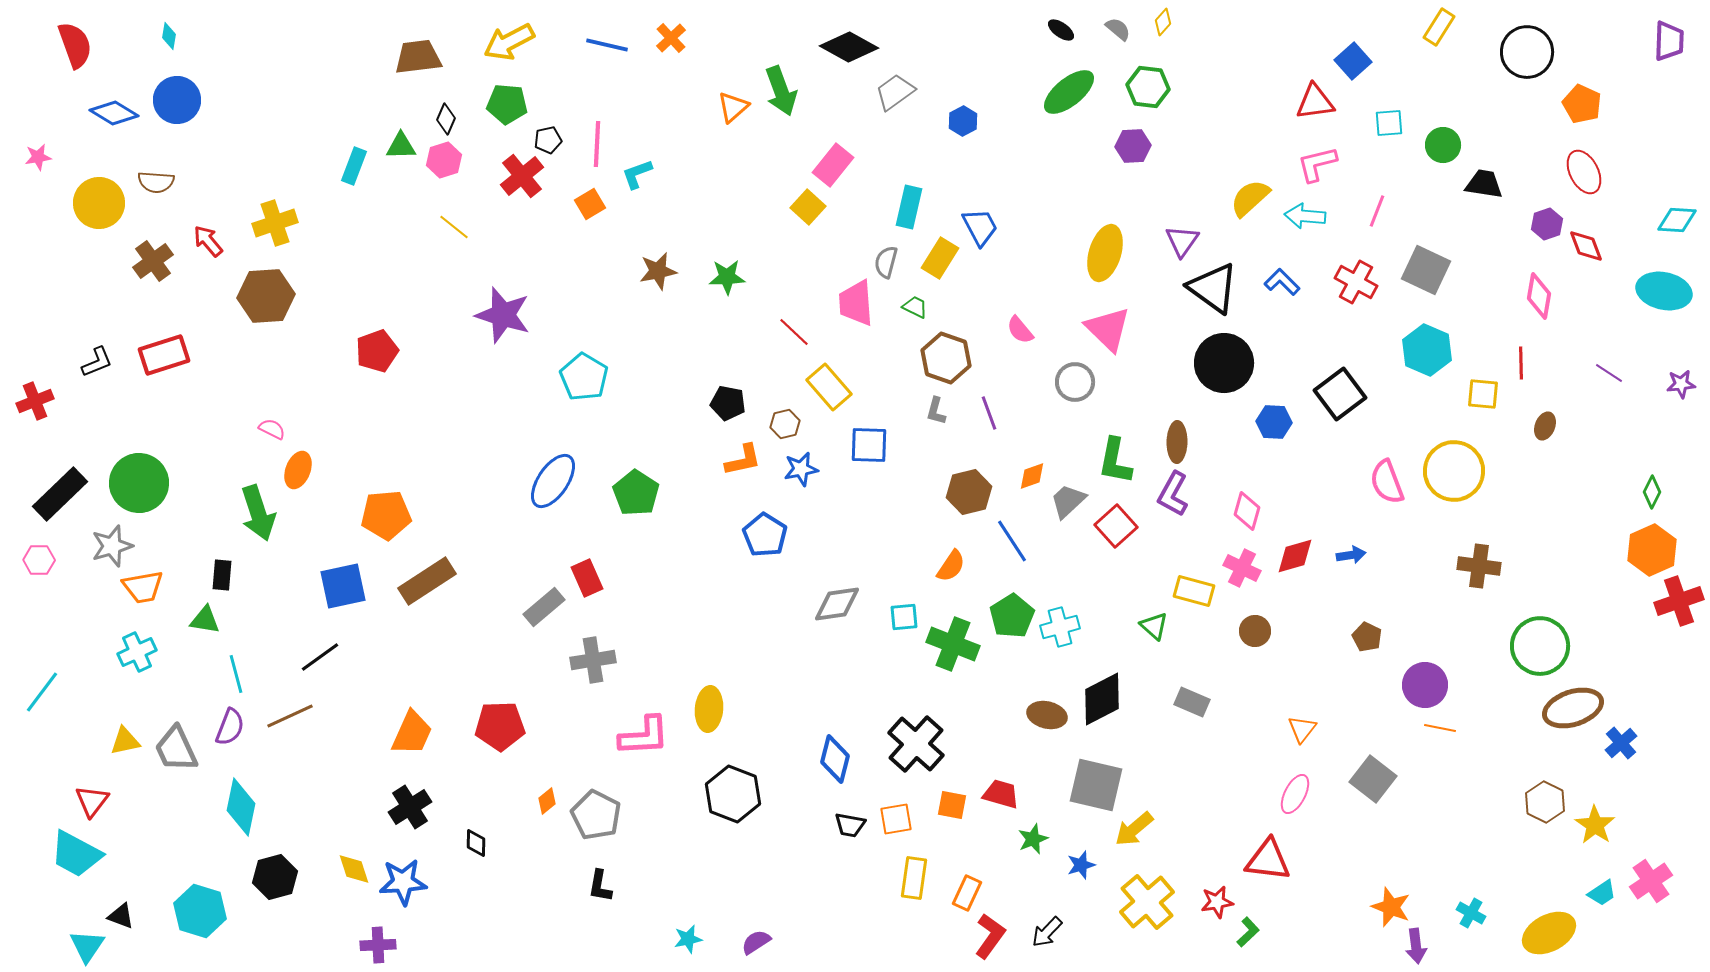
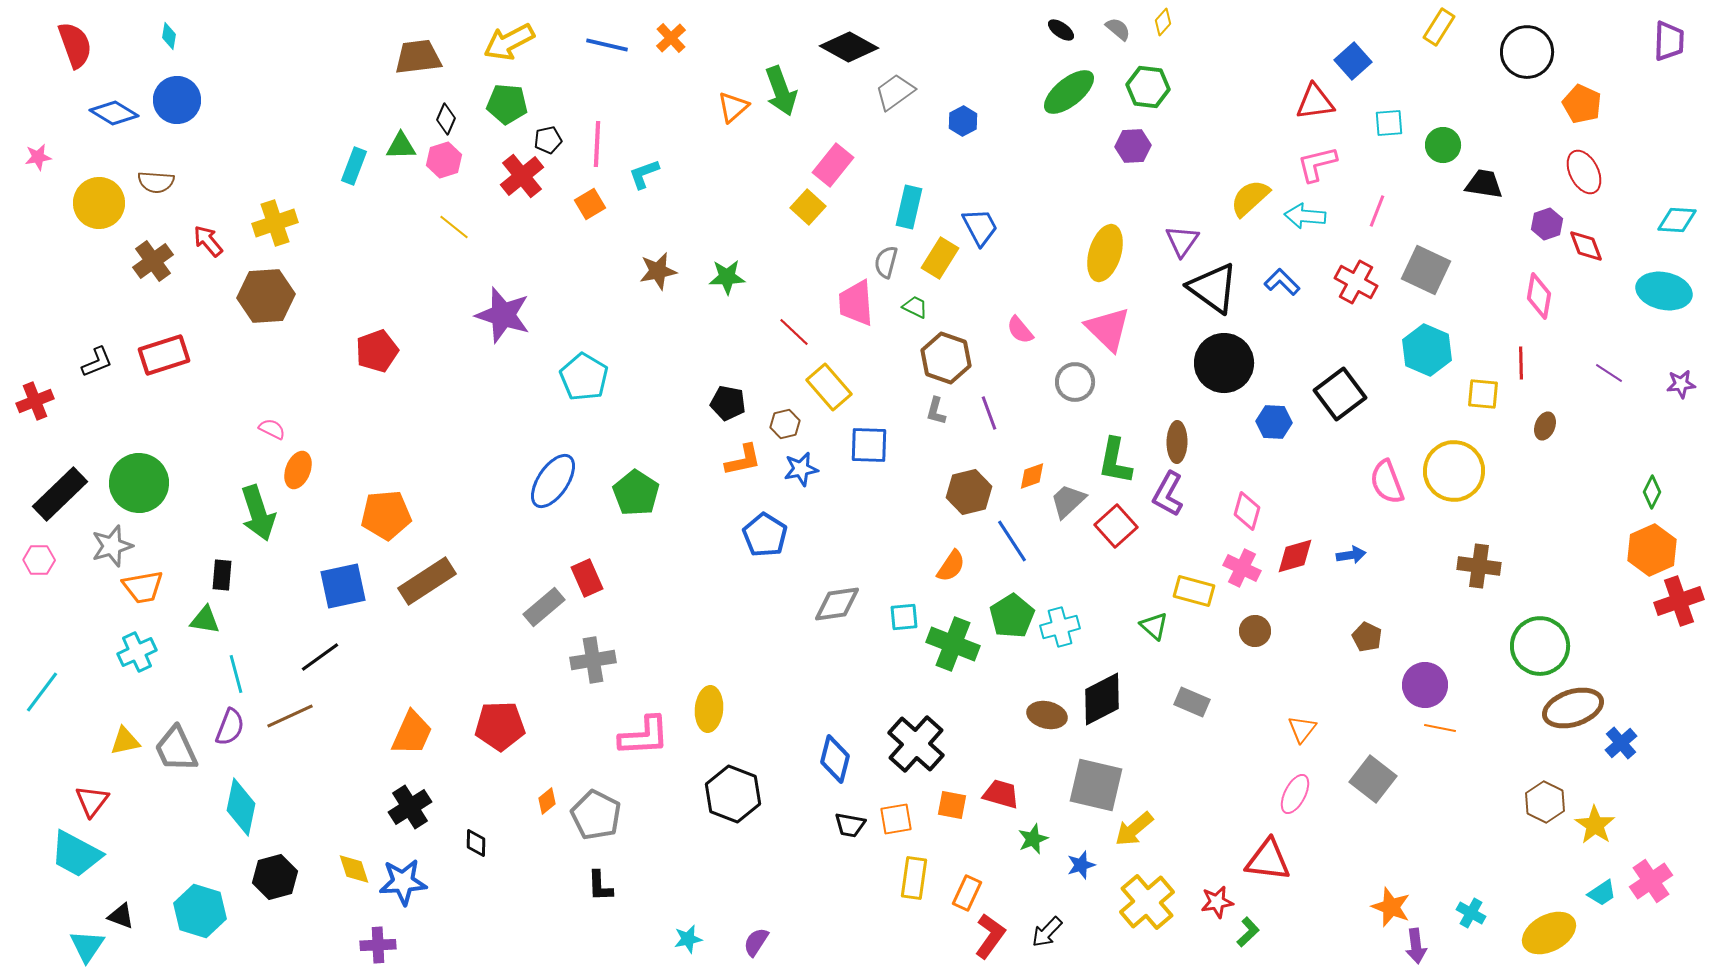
cyan L-shape at (637, 174): moved 7 px right
purple L-shape at (1173, 494): moved 5 px left
black L-shape at (600, 886): rotated 12 degrees counterclockwise
purple semicircle at (756, 942): rotated 24 degrees counterclockwise
